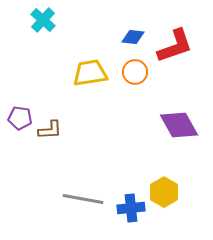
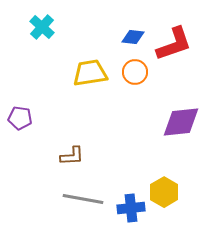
cyan cross: moved 1 px left, 7 px down
red L-shape: moved 1 px left, 2 px up
purple diamond: moved 2 px right, 3 px up; rotated 66 degrees counterclockwise
brown L-shape: moved 22 px right, 26 px down
